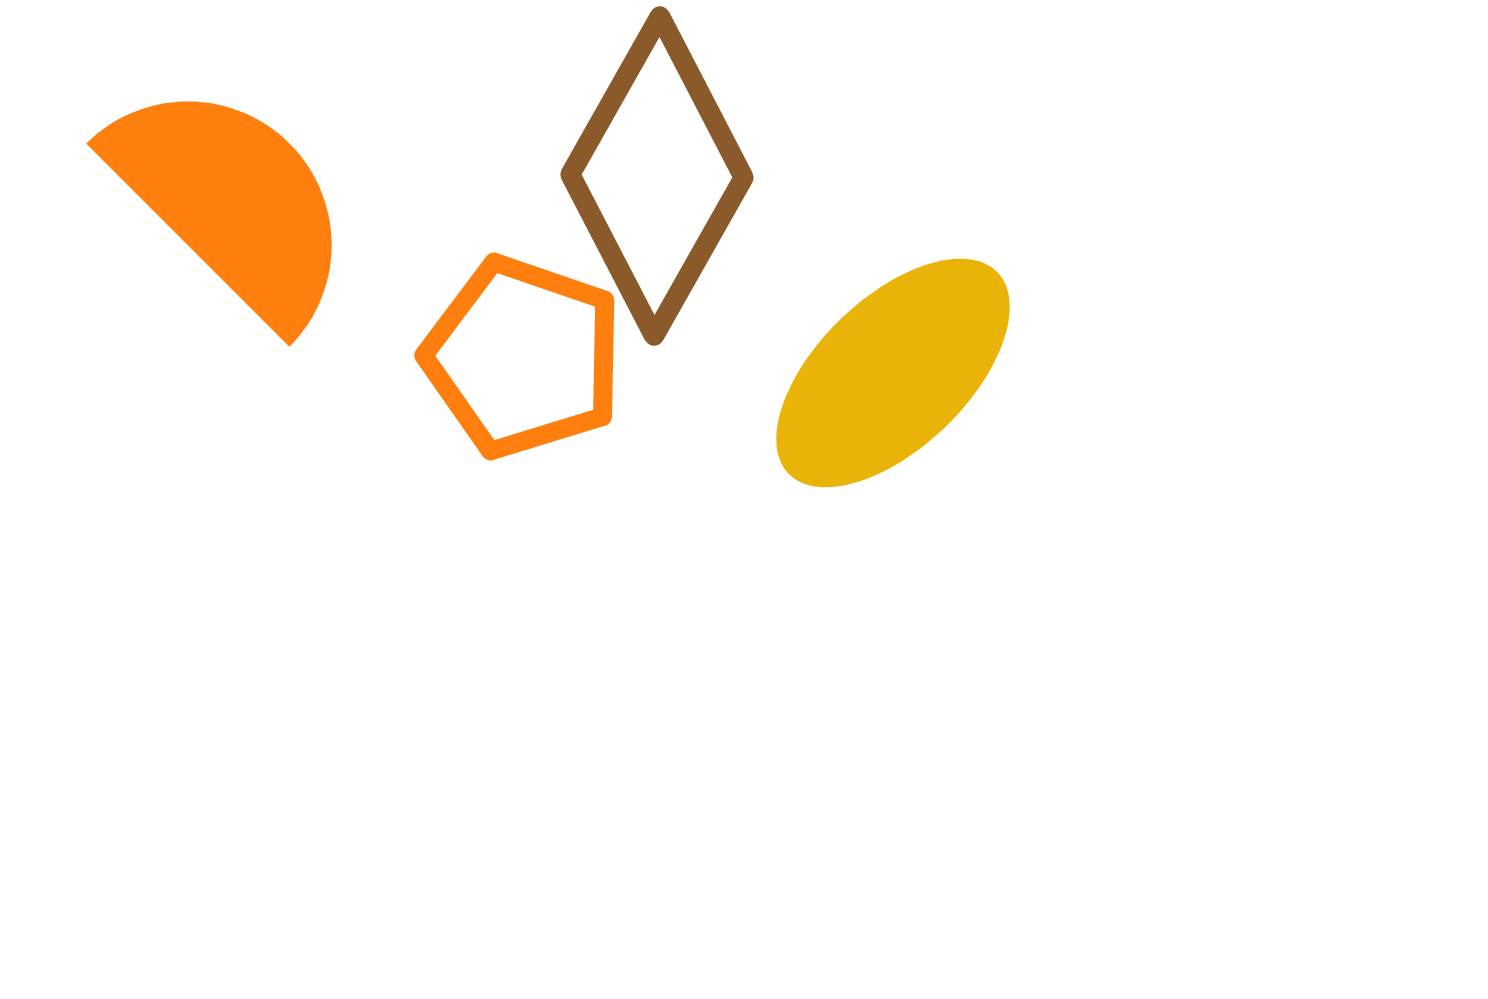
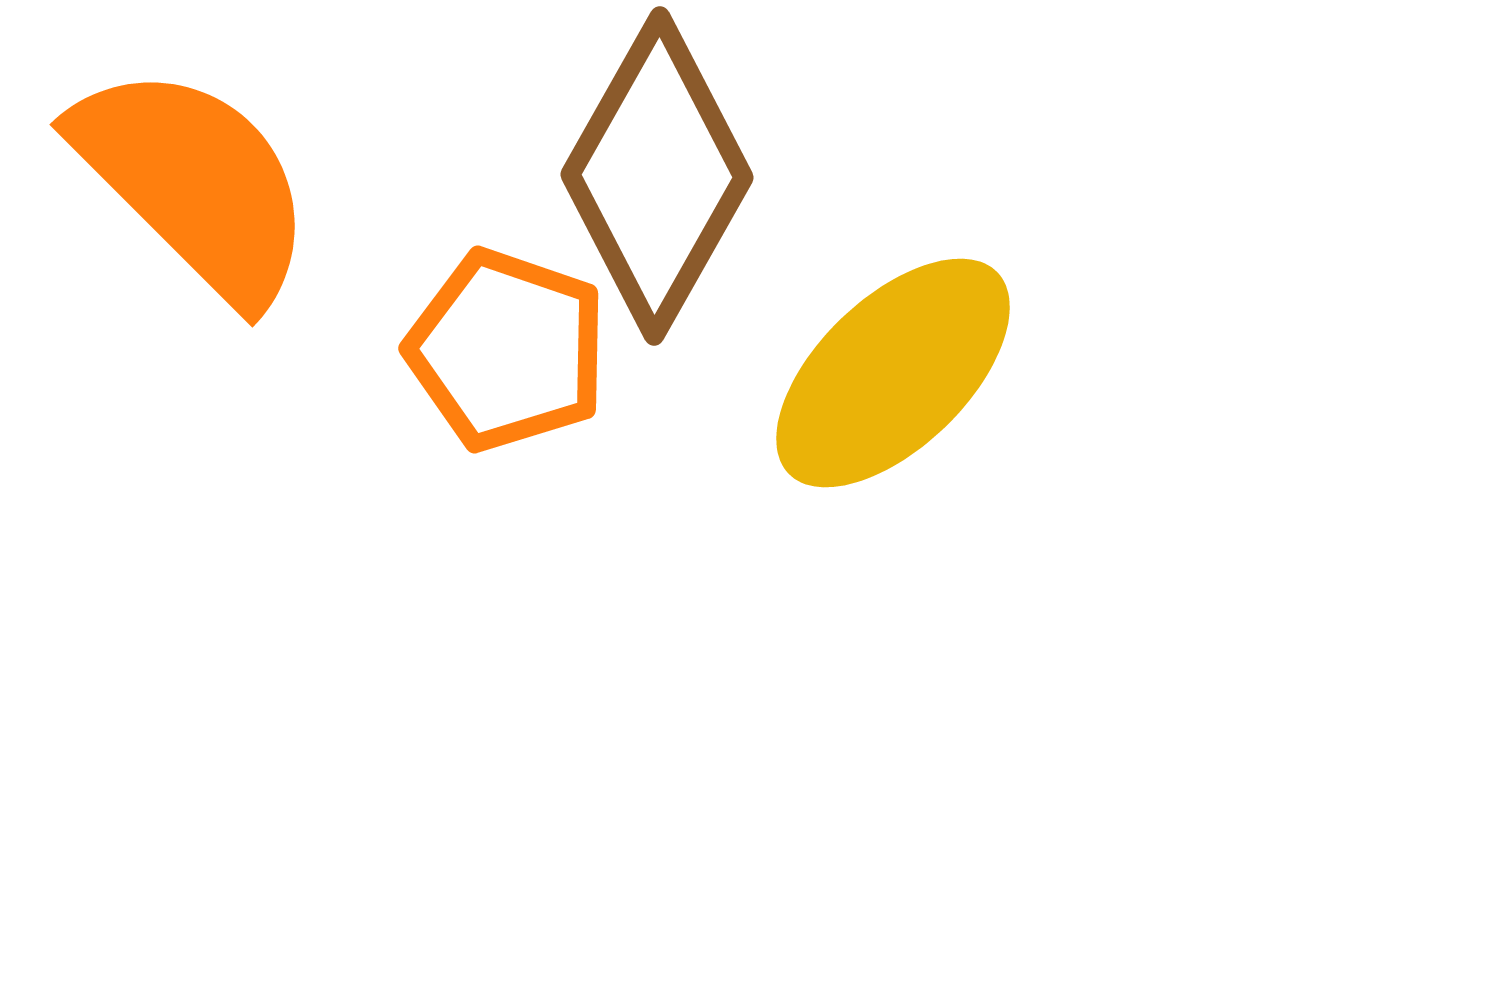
orange semicircle: moved 37 px left, 19 px up
orange pentagon: moved 16 px left, 7 px up
